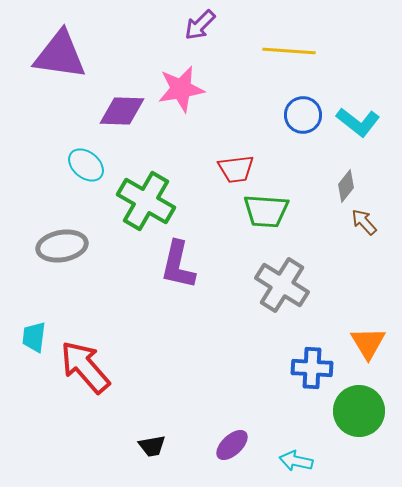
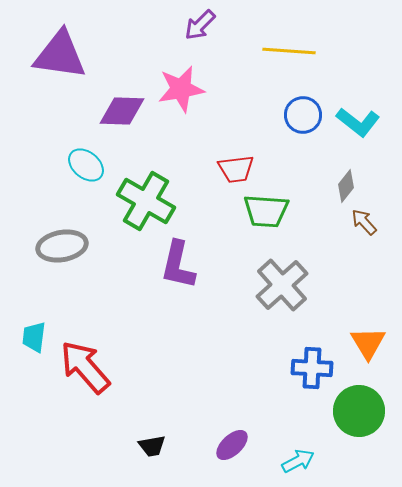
gray cross: rotated 16 degrees clockwise
cyan arrow: moved 2 px right; rotated 140 degrees clockwise
